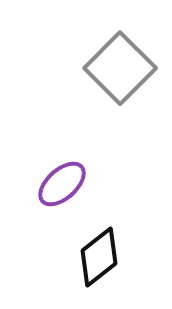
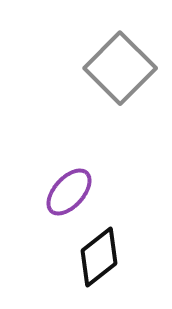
purple ellipse: moved 7 px right, 8 px down; rotated 6 degrees counterclockwise
